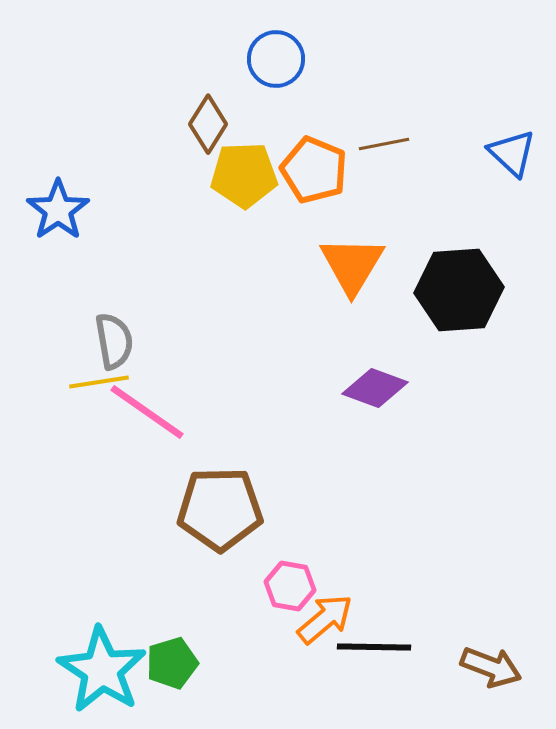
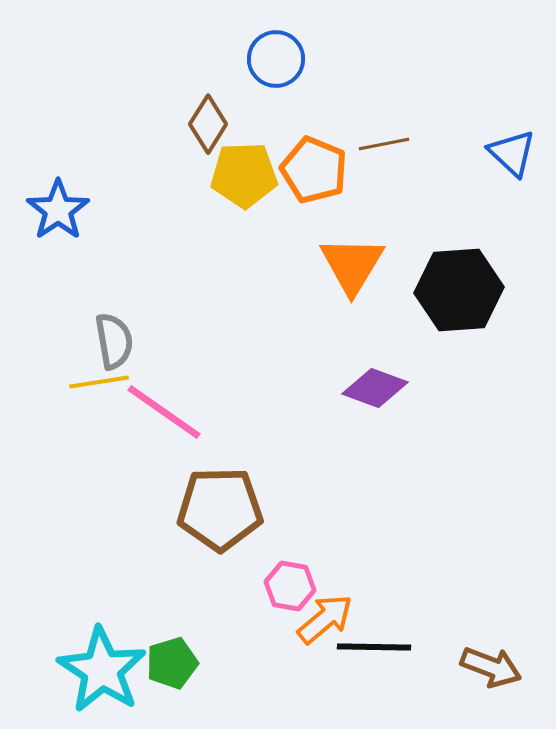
pink line: moved 17 px right
